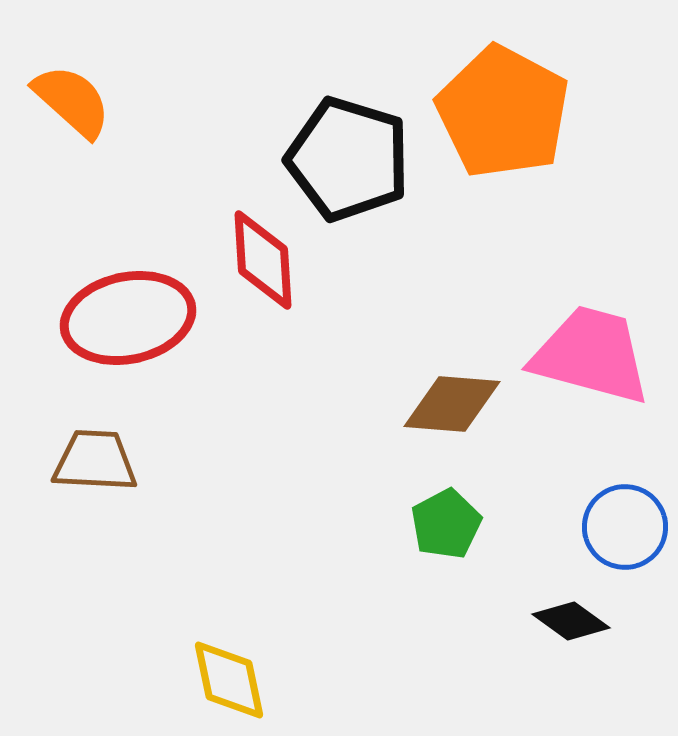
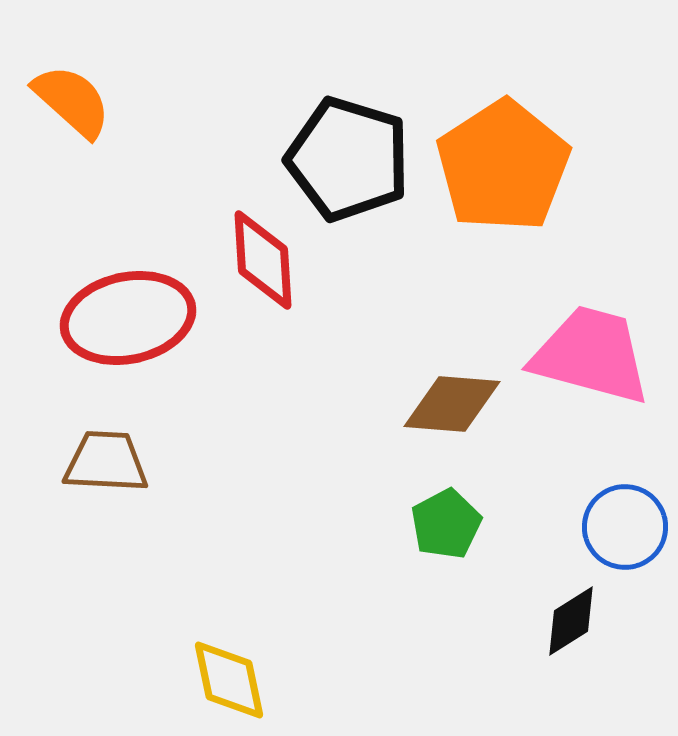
orange pentagon: moved 54 px down; rotated 11 degrees clockwise
brown trapezoid: moved 11 px right, 1 px down
black diamond: rotated 68 degrees counterclockwise
